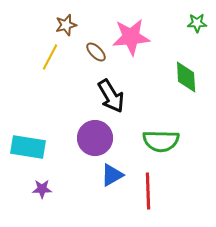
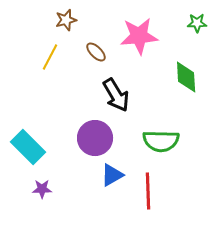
brown star: moved 5 px up
pink star: moved 8 px right, 1 px up
black arrow: moved 5 px right, 1 px up
cyan rectangle: rotated 36 degrees clockwise
